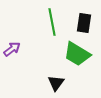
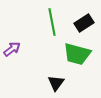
black rectangle: rotated 48 degrees clockwise
green trapezoid: rotated 16 degrees counterclockwise
